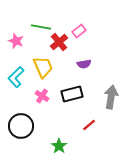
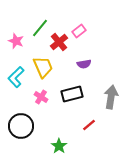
green line: moved 1 px left, 1 px down; rotated 60 degrees counterclockwise
pink cross: moved 1 px left, 1 px down
